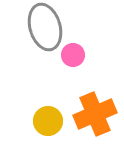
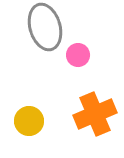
pink circle: moved 5 px right
yellow circle: moved 19 px left
